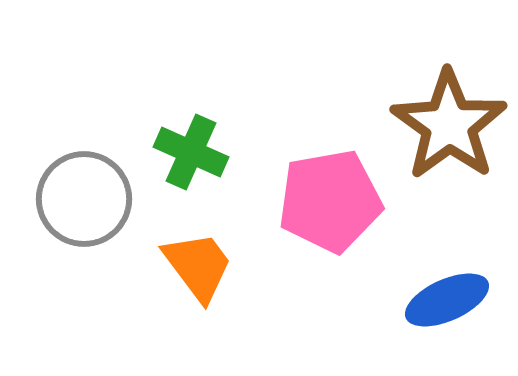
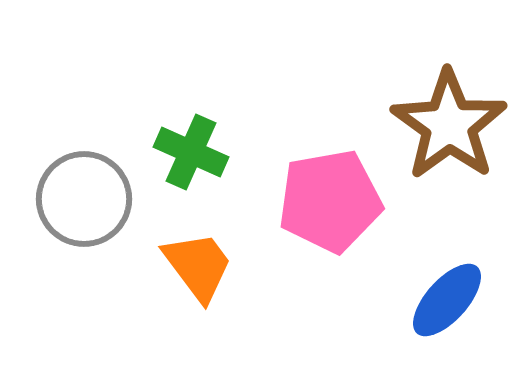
blue ellipse: rotated 24 degrees counterclockwise
